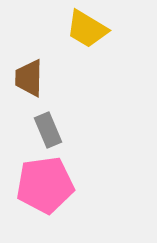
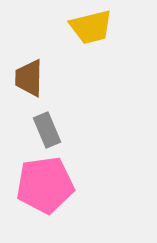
yellow trapezoid: moved 4 px right, 2 px up; rotated 45 degrees counterclockwise
gray rectangle: moved 1 px left
